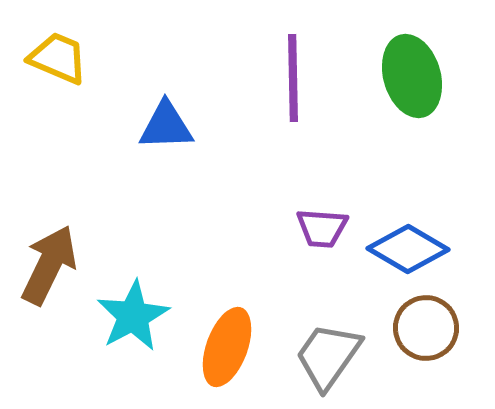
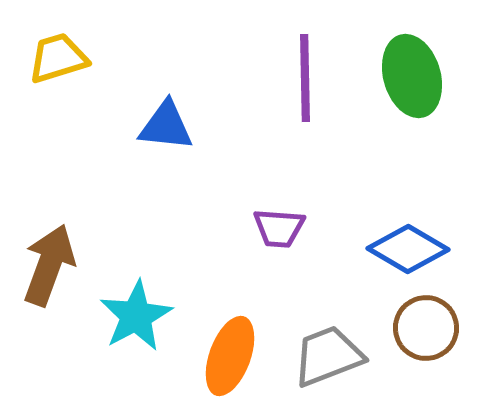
yellow trapezoid: rotated 40 degrees counterclockwise
purple line: moved 12 px right
blue triangle: rotated 8 degrees clockwise
purple trapezoid: moved 43 px left
brown arrow: rotated 6 degrees counterclockwise
cyan star: moved 3 px right
orange ellipse: moved 3 px right, 9 px down
gray trapezoid: rotated 34 degrees clockwise
